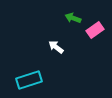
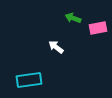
pink rectangle: moved 3 px right, 2 px up; rotated 24 degrees clockwise
cyan rectangle: rotated 10 degrees clockwise
